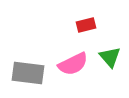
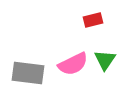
red rectangle: moved 7 px right, 5 px up
green triangle: moved 5 px left, 3 px down; rotated 15 degrees clockwise
